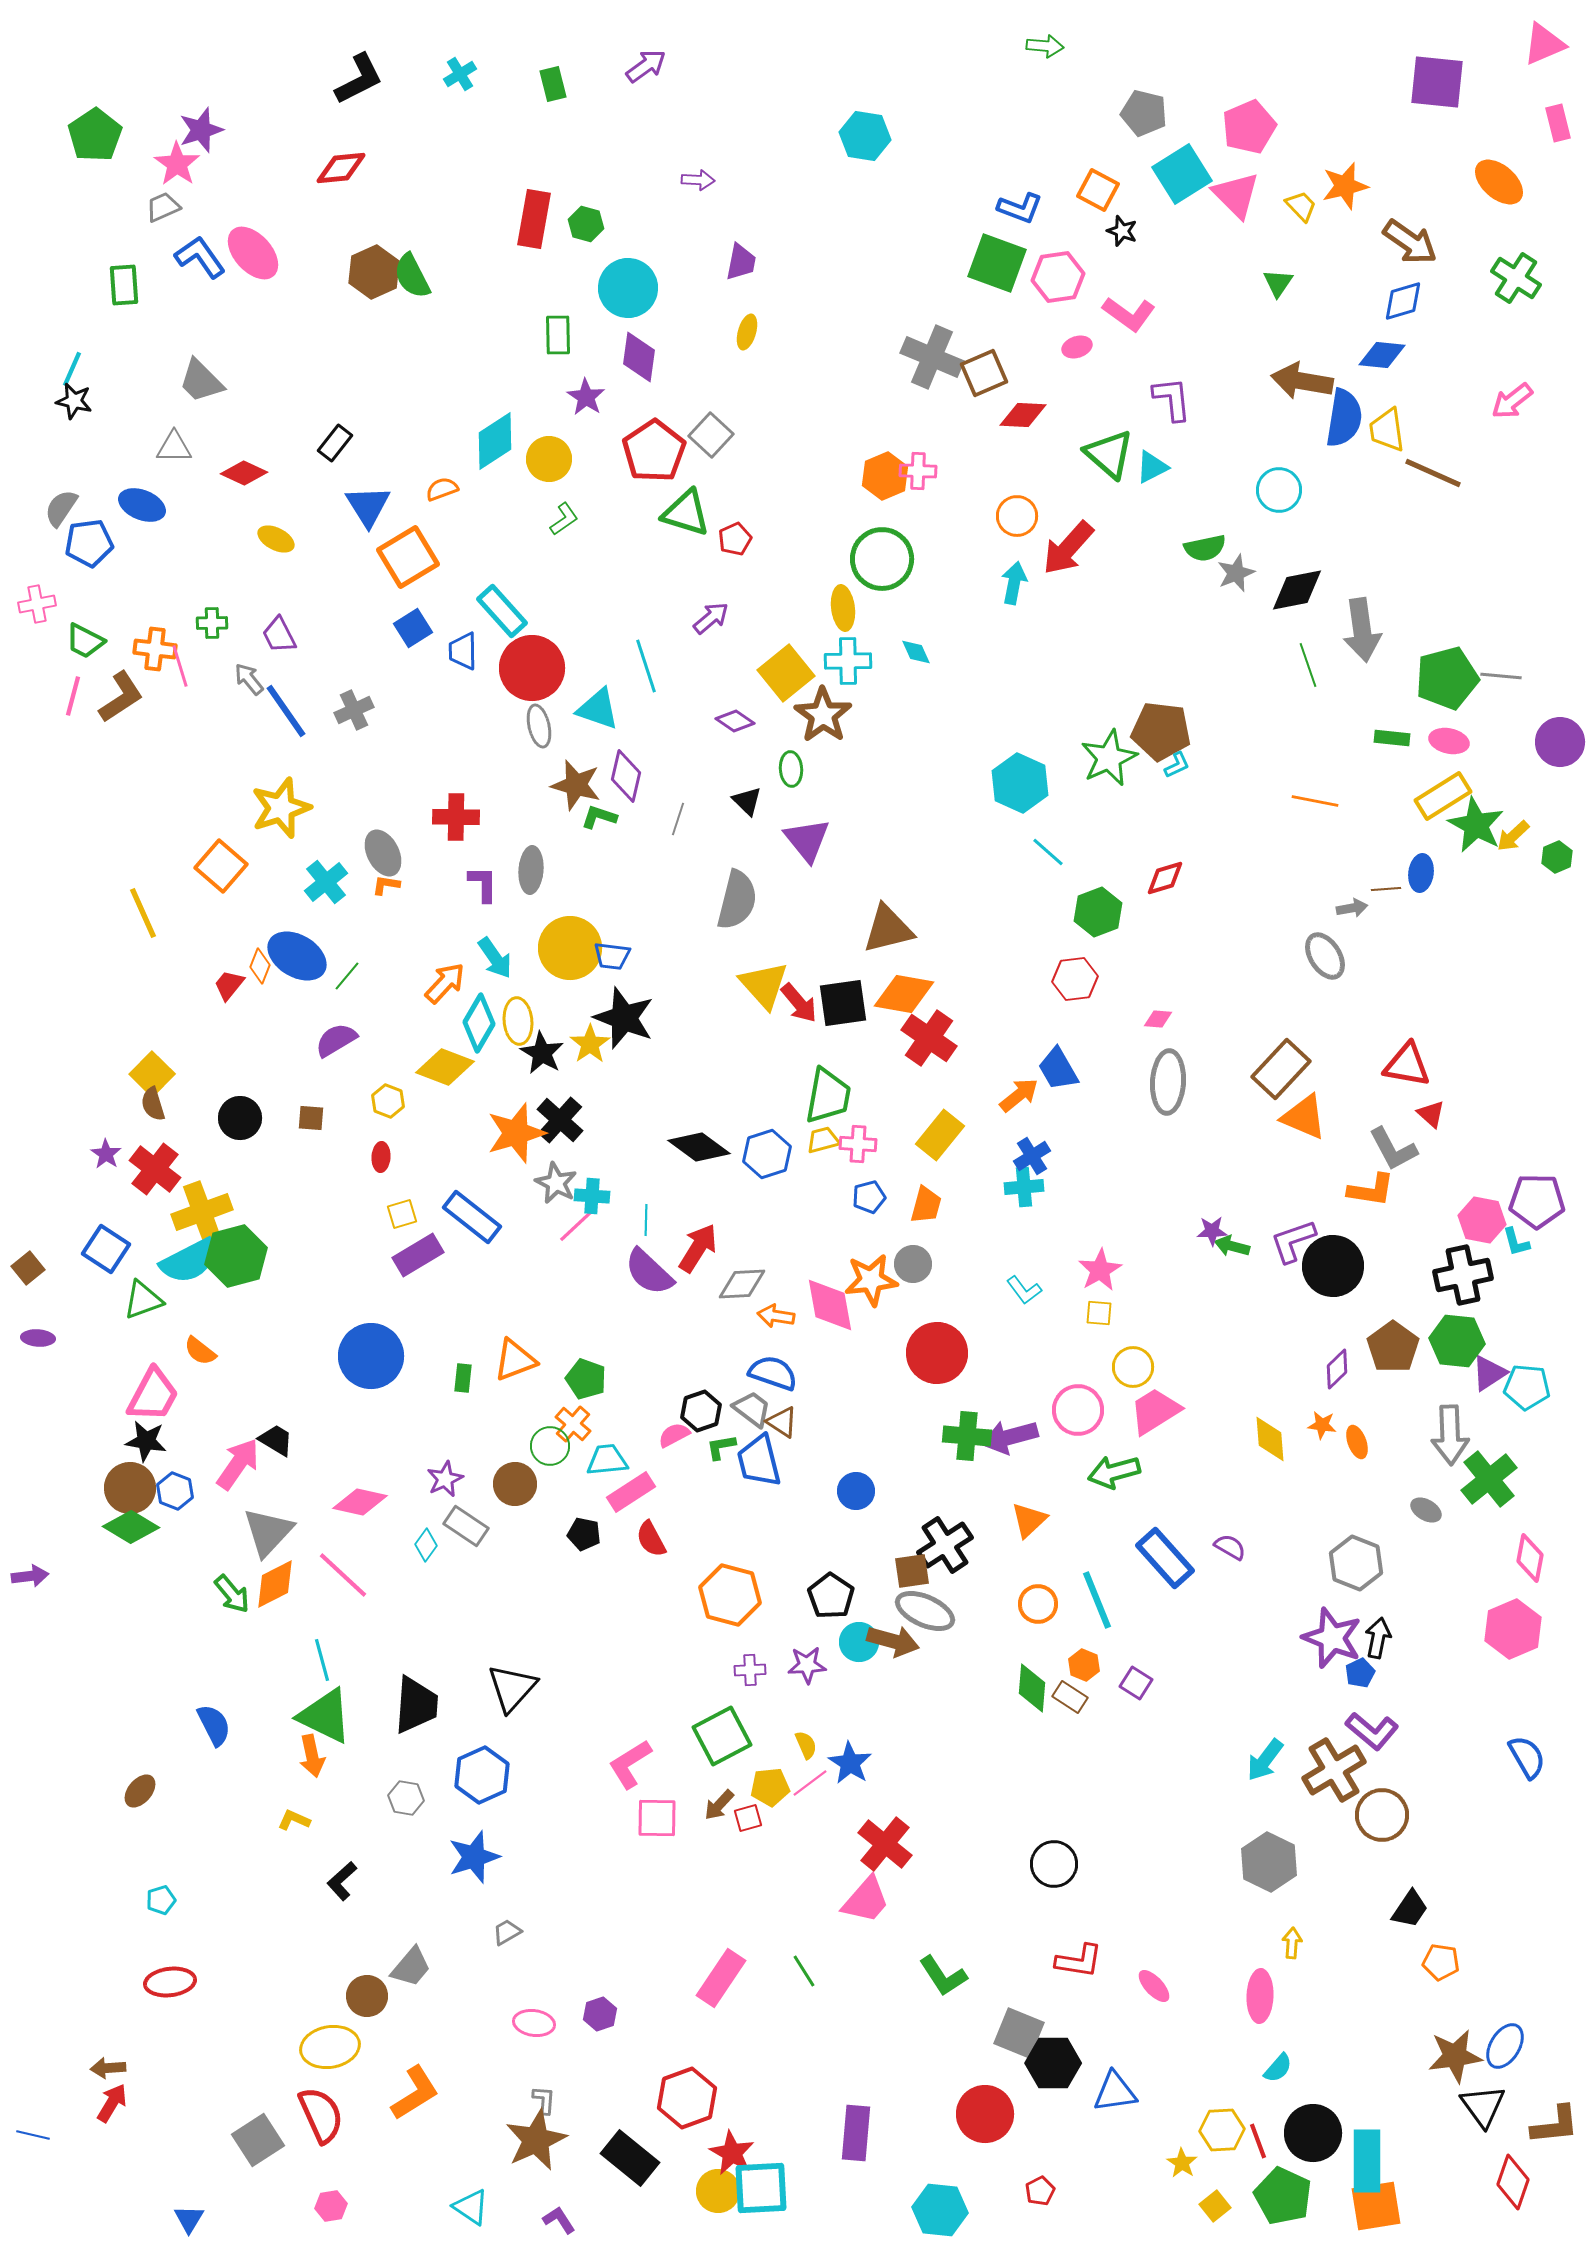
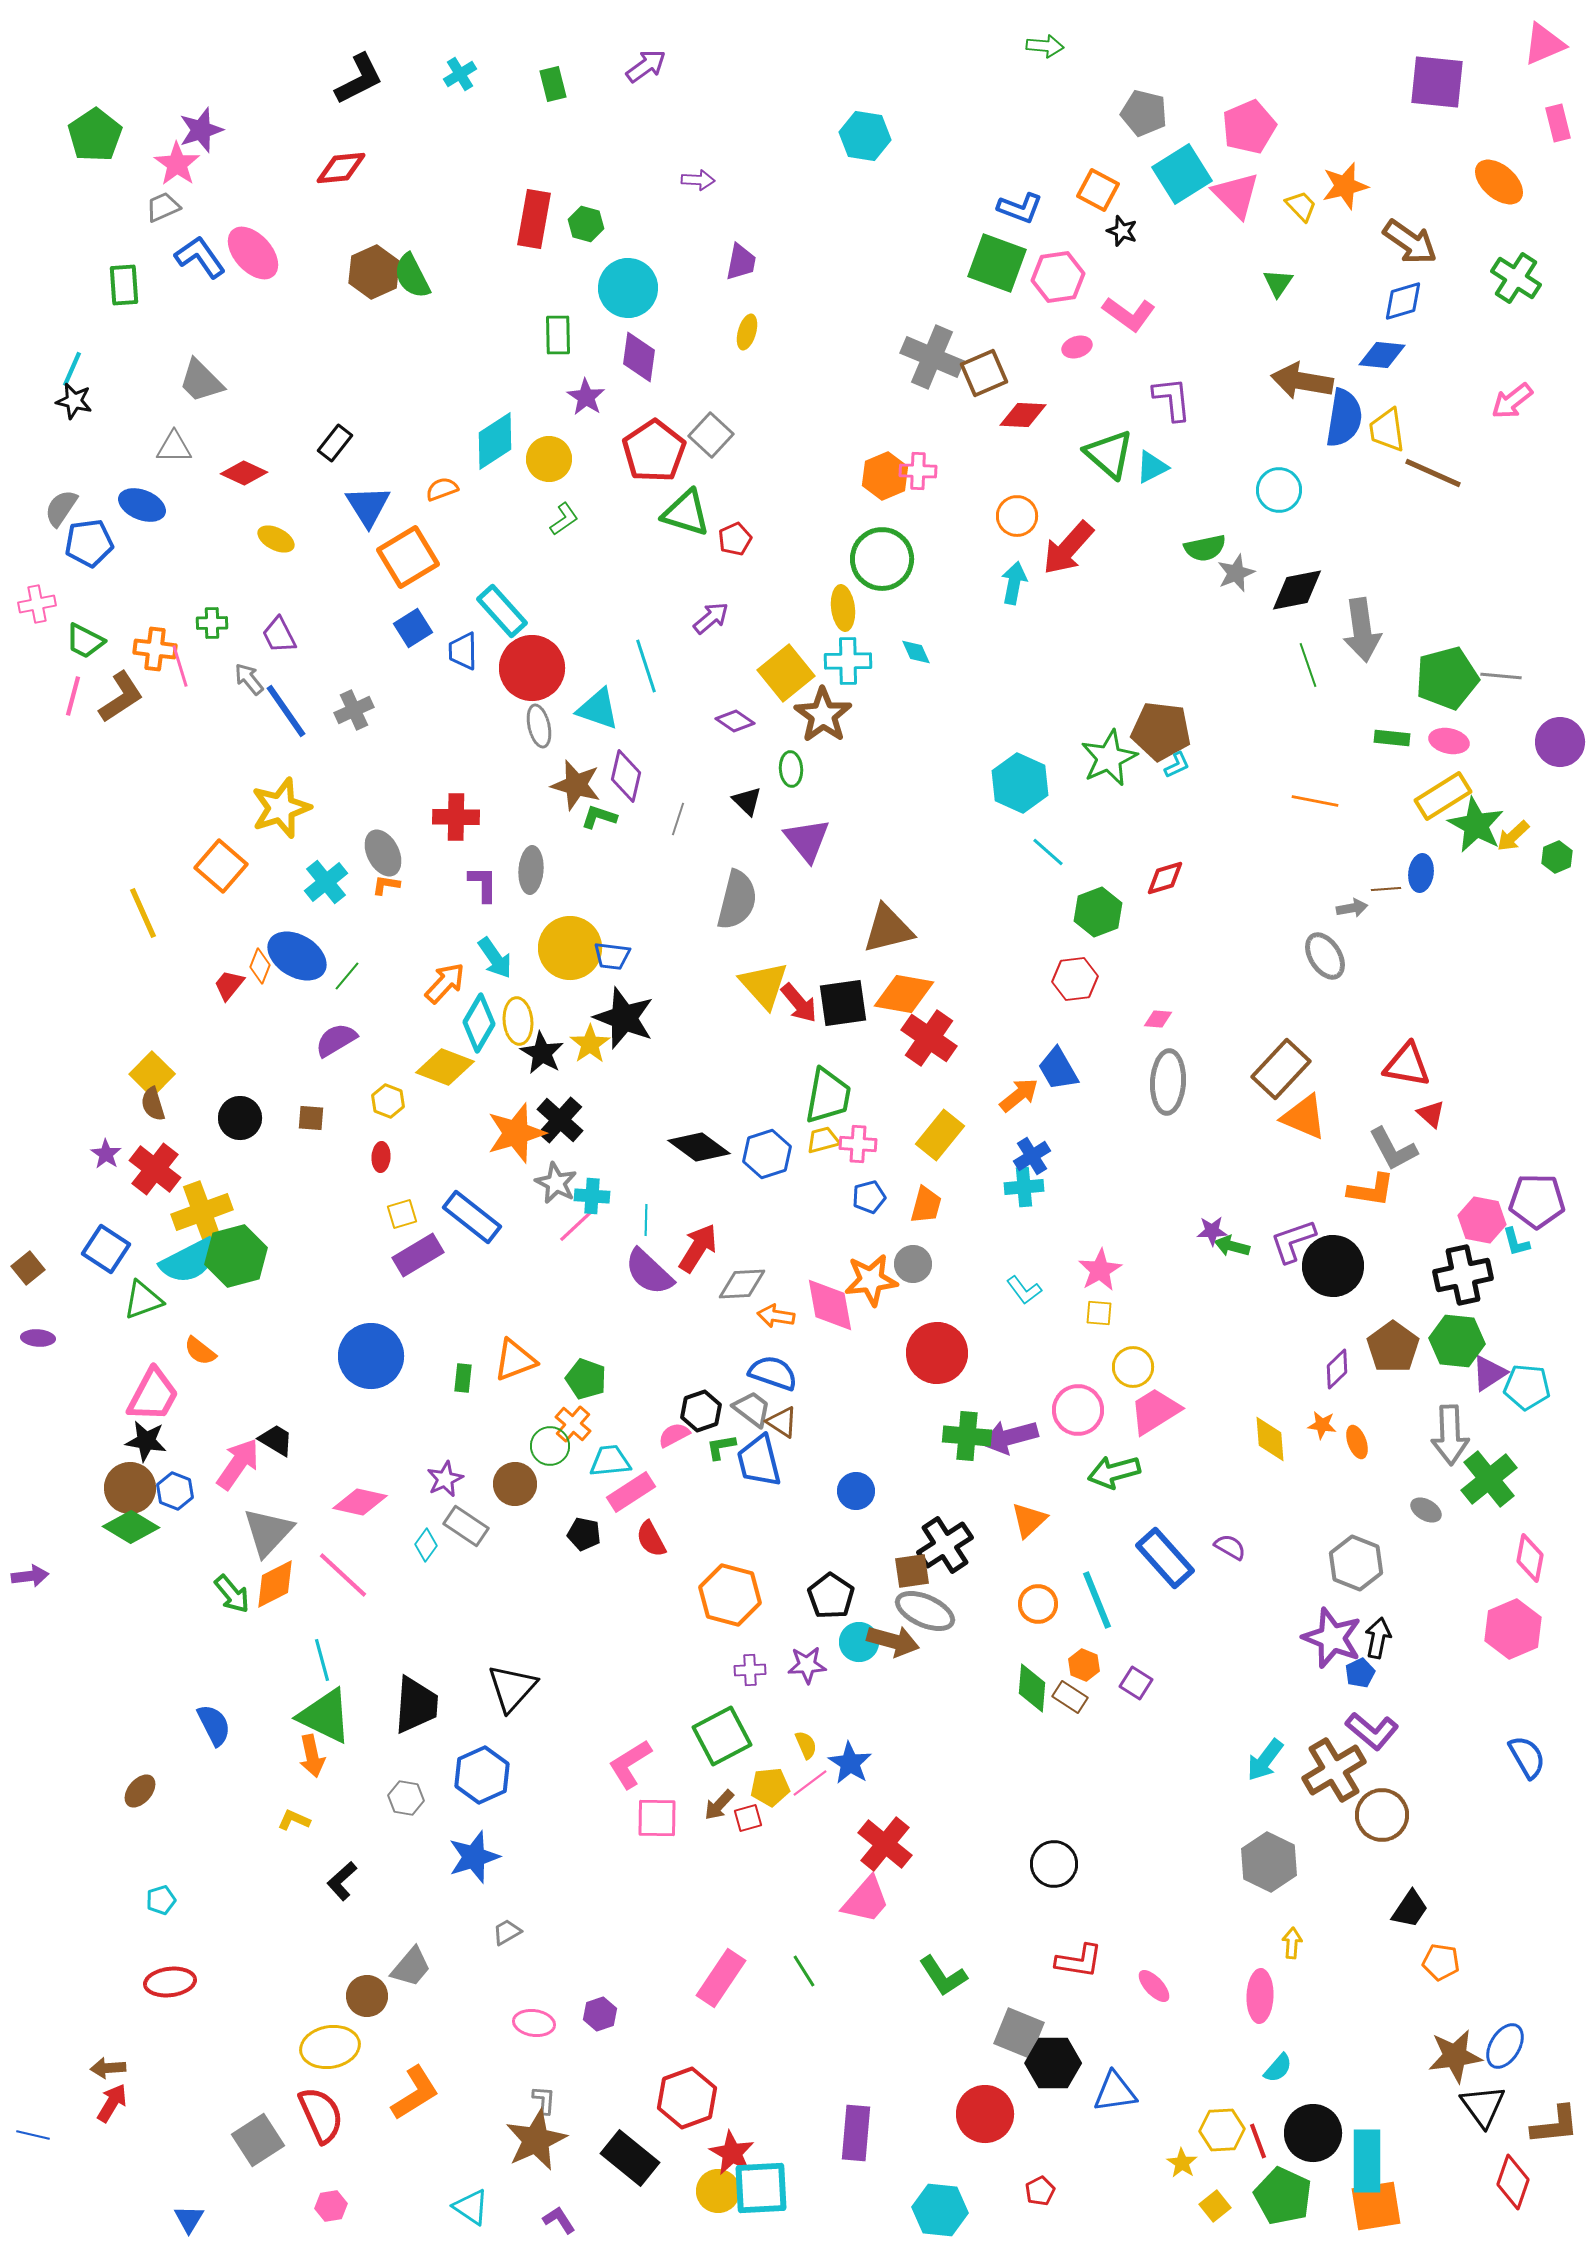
cyan trapezoid at (607, 1460): moved 3 px right, 1 px down
